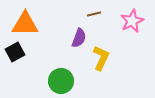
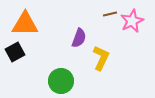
brown line: moved 16 px right
